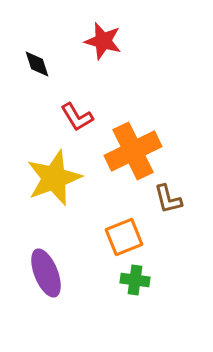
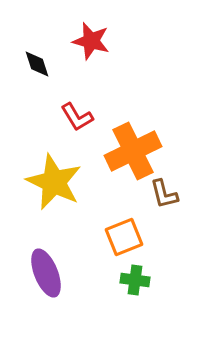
red star: moved 12 px left
yellow star: moved 4 px down; rotated 26 degrees counterclockwise
brown L-shape: moved 4 px left, 5 px up
